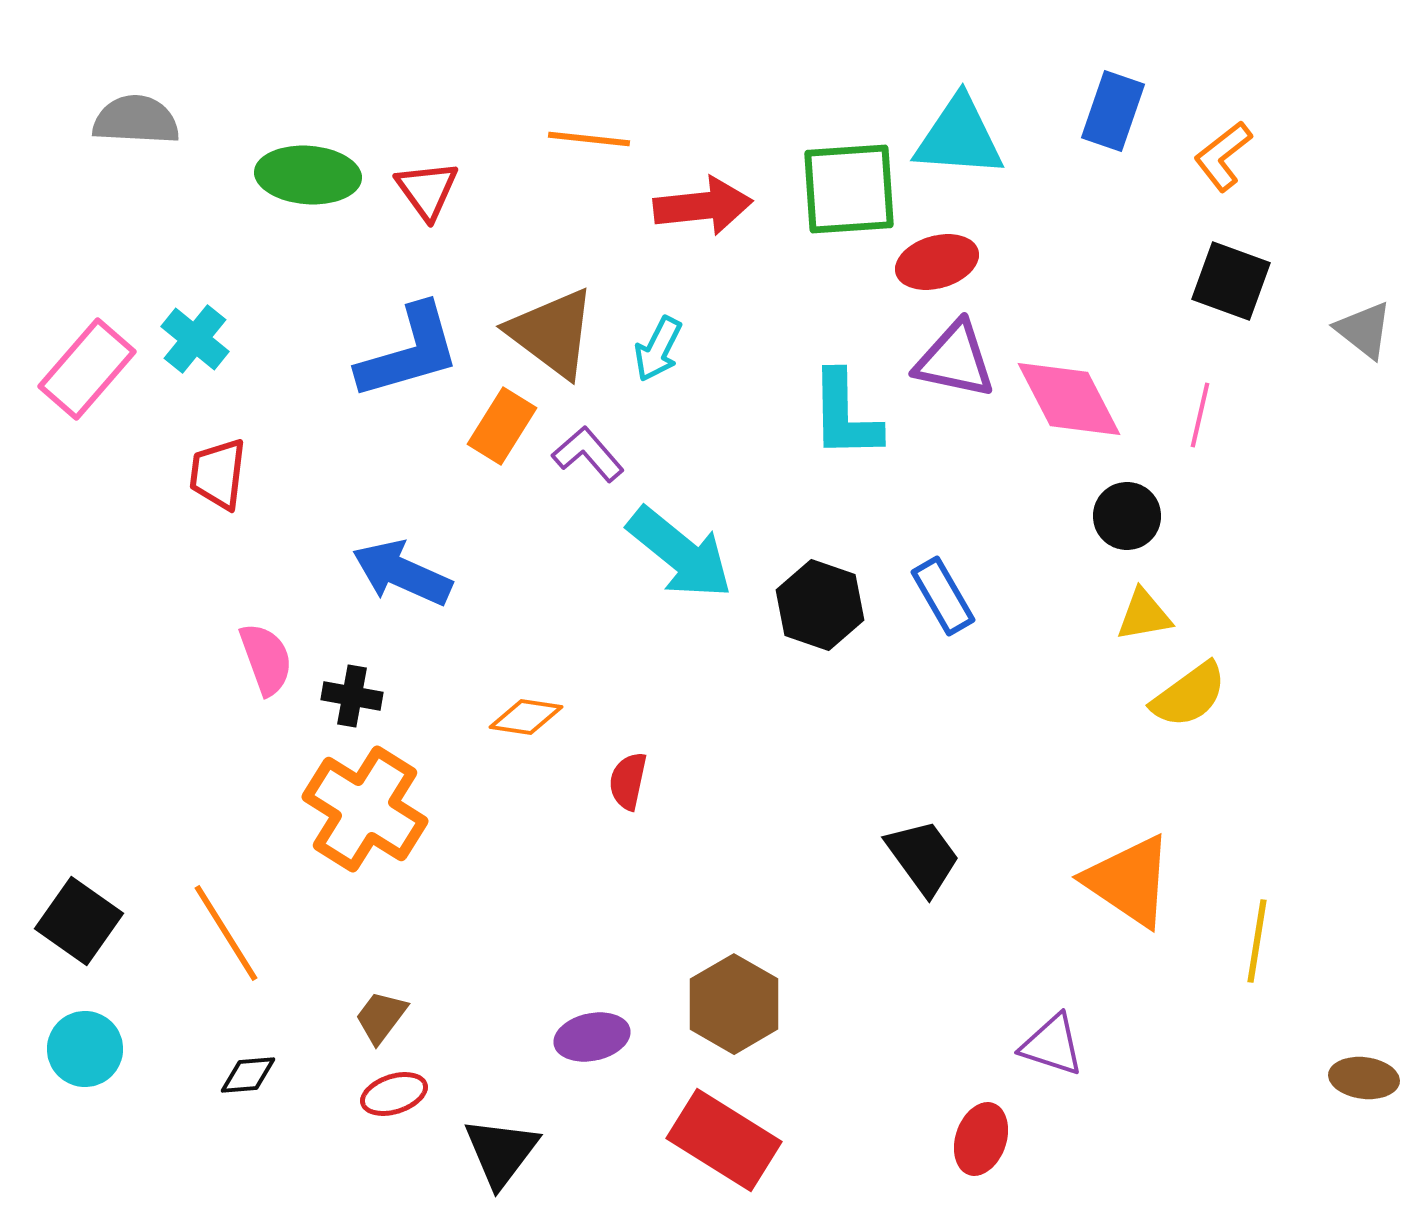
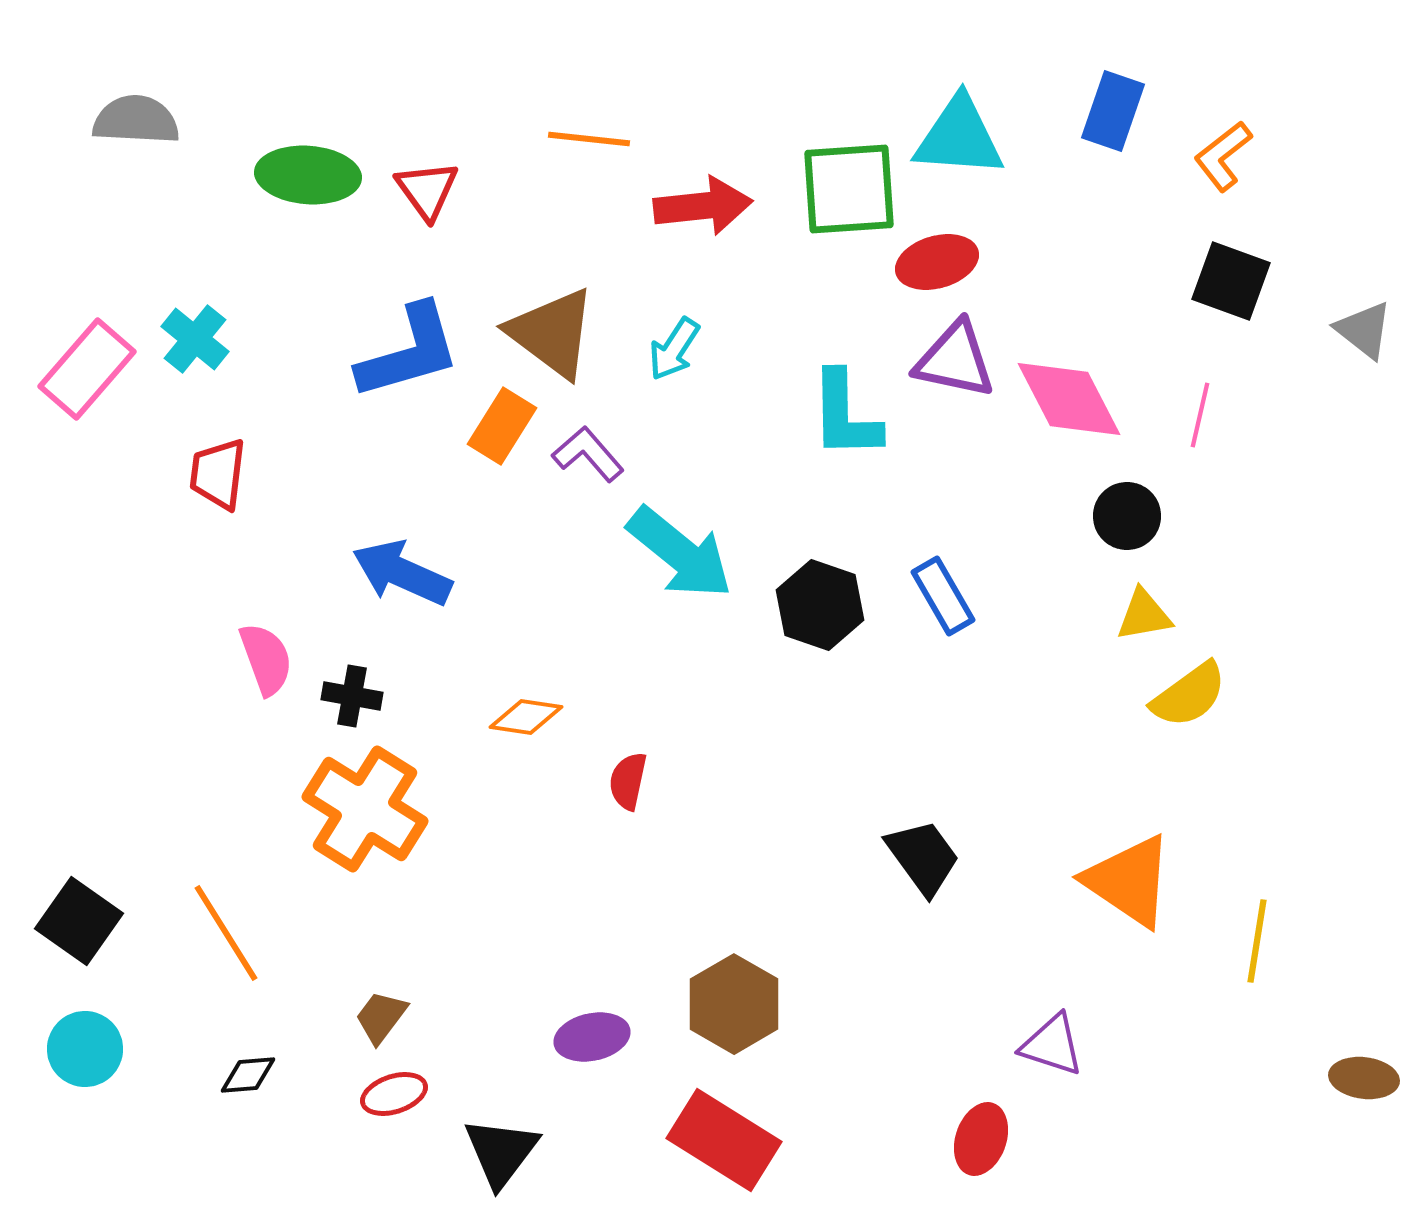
cyan arrow at (658, 349): moved 16 px right; rotated 6 degrees clockwise
